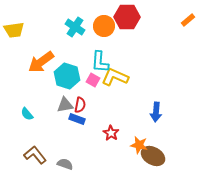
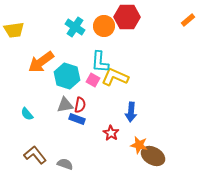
blue arrow: moved 25 px left
